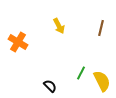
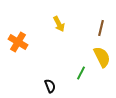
yellow arrow: moved 2 px up
yellow semicircle: moved 24 px up
black semicircle: rotated 24 degrees clockwise
